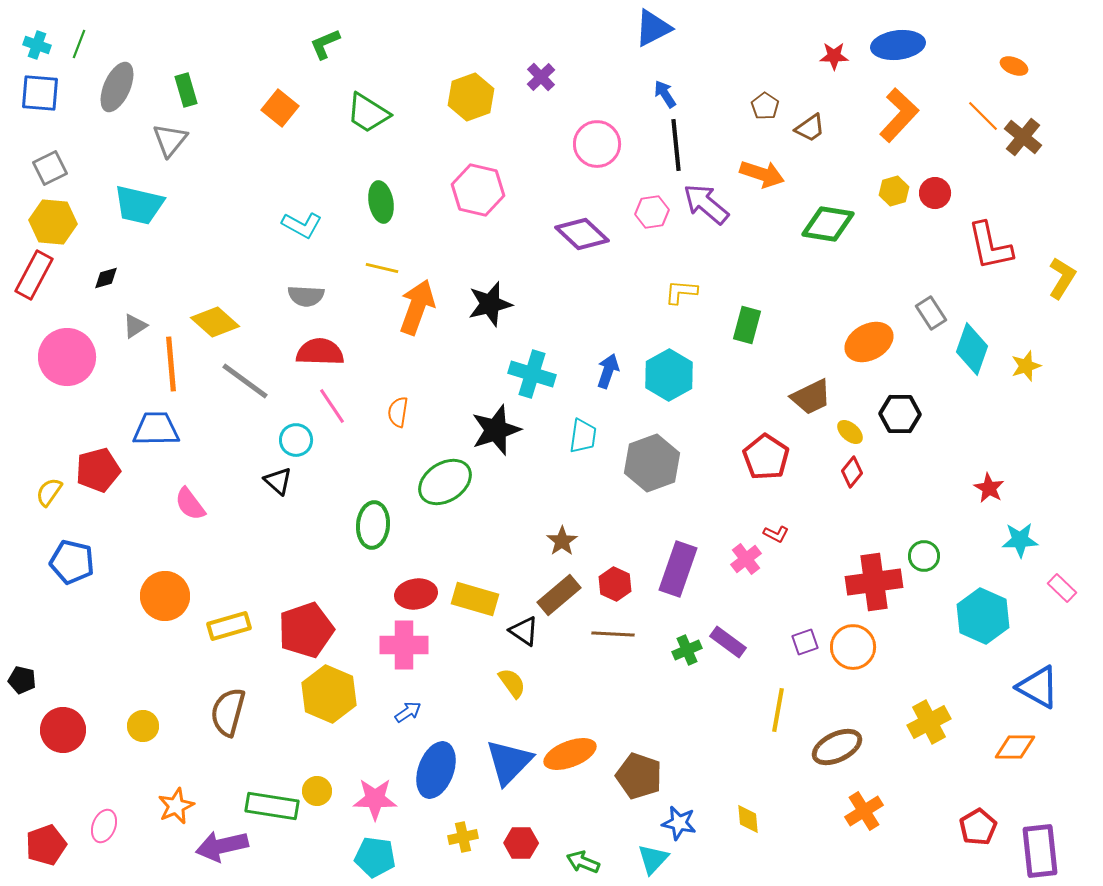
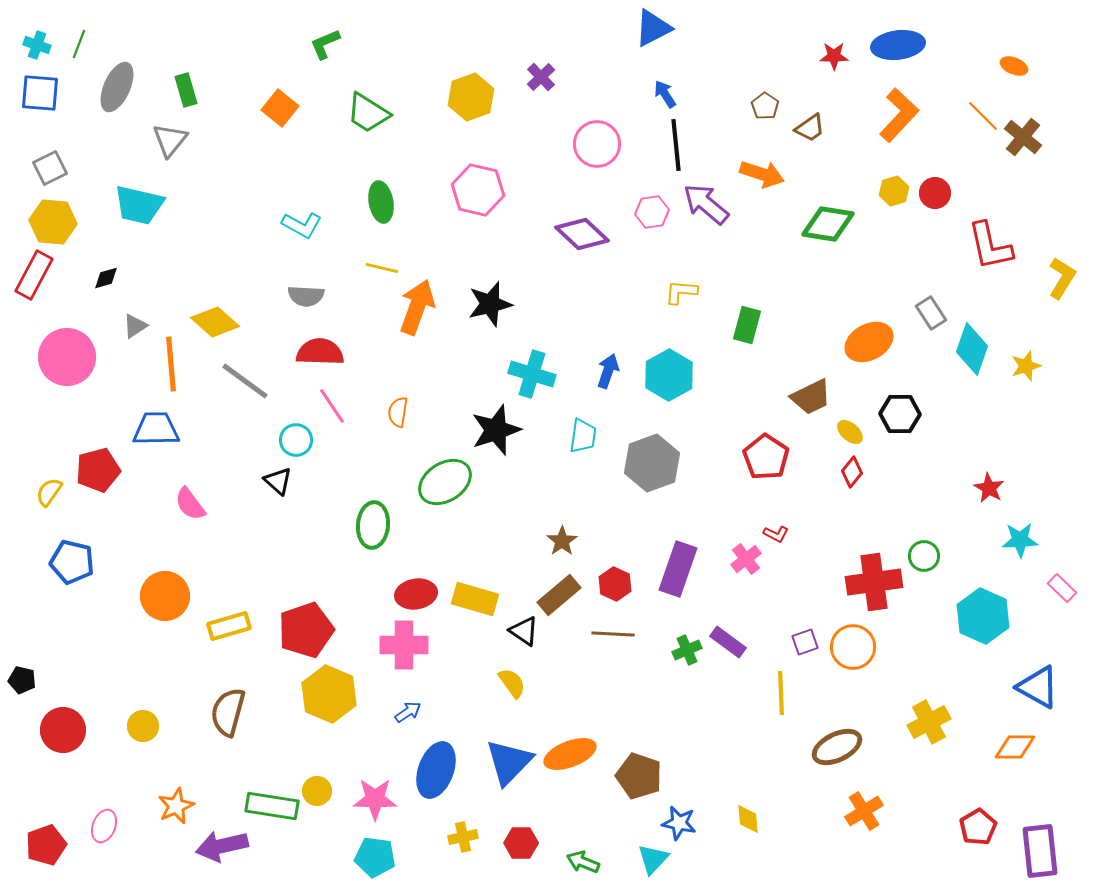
yellow line at (778, 710): moved 3 px right, 17 px up; rotated 12 degrees counterclockwise
